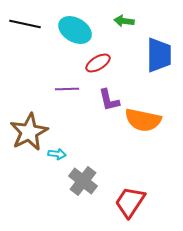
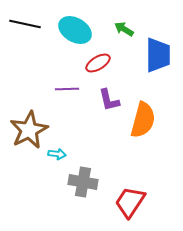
green arrow: moved 8 px down; rotated 24 degrees clockwise
blue trapezoid: moved 1 px left
orange semicircle: rotated 87 degrees counterclockwise
brown star: moved 2 px up
gray cross: moved 1 px down; rotated 28 degrees counterclockwise
